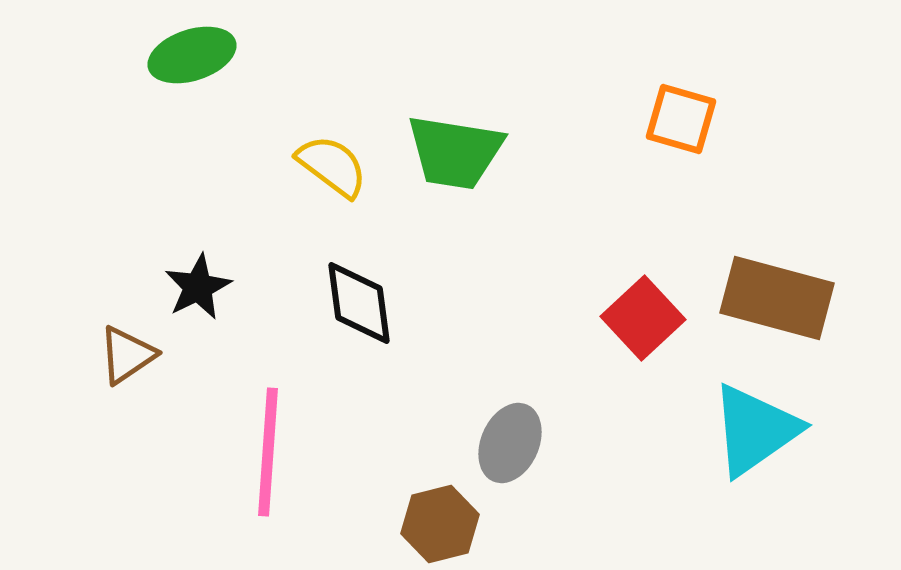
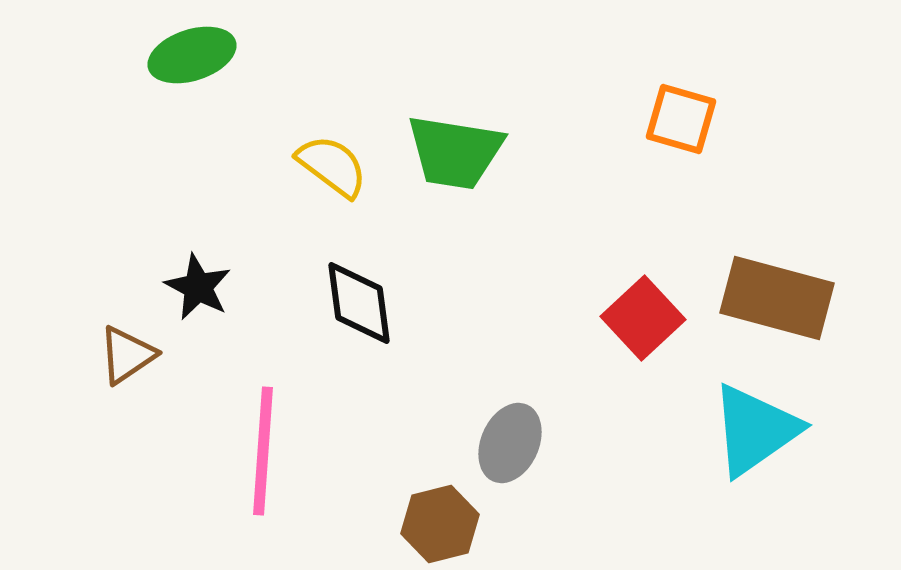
black star: rotated 18 degrees counterclockwise
pink line: moved 5 px left, 1 px up
